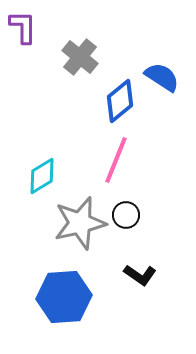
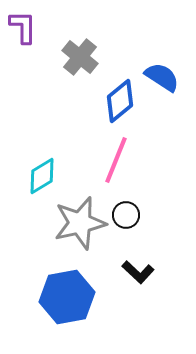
black L-shape: moved 2 px left, 3 px up; rotated 8 degrees clockwise
blue hexagon: moved 3 px right; rotated 6 degrees counterclockwise
